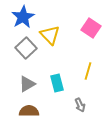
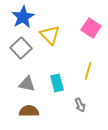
gray square: moved 5 px left
gray triangle: rotated 42 degrees clockwise
